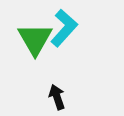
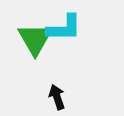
cyan L-shape: rotated 48 degrees clockwise
